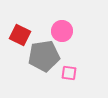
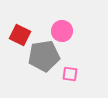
pink square: moved 1 px right, 1 px down
